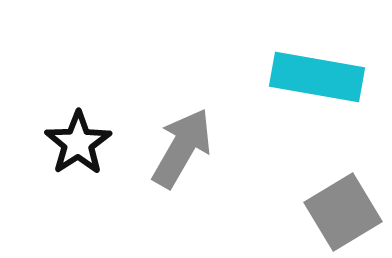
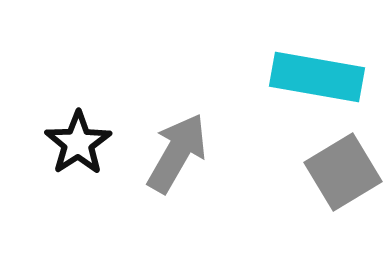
gray arrow: moved 5 px left, 5 px down
gray square: moved 40 px up
